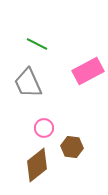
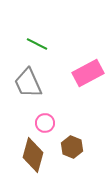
pink rectangle: moved 2 px down
pink circle: moved 1 px right, 5 px up
brown hexagon: rotated 15 degrees clockwise
brown diamond: moved 4 px left, 10 px up; rotated 36 degrees counterclockwise
